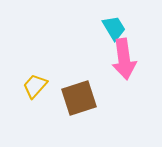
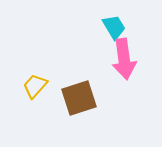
cyan trapezoid: moved 1 px up
